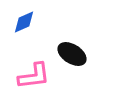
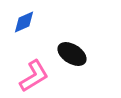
pink L-shape: rotated 24 degrees counterclockwise
